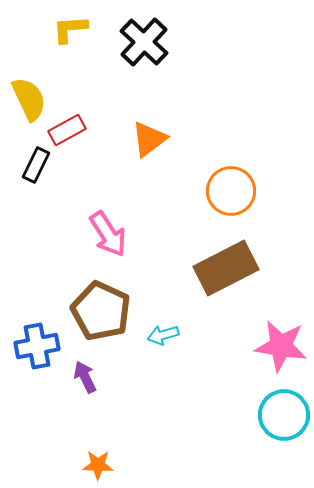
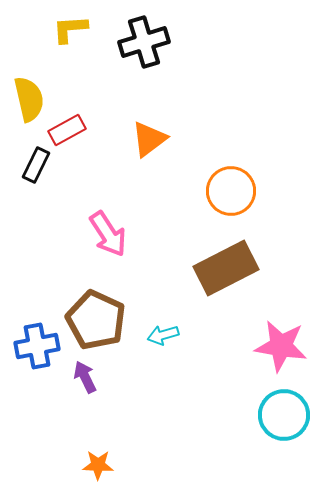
black cross: rotated 30 degrees clockwise
yellow semicircle: rotated 12 degrees clockwise
brown pentagon: moved 5 px left, 9 px down
